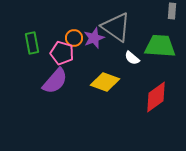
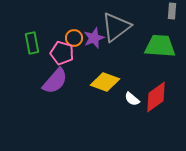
gray triangle: rotated 48 degrees clockwise
white semicircle: moved 41 px down
